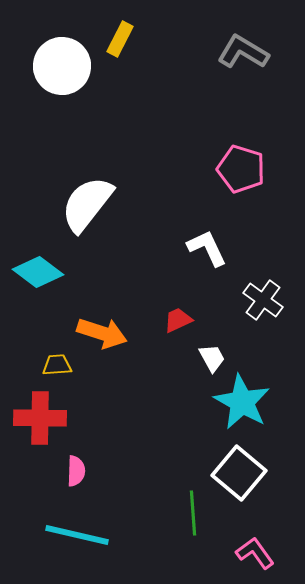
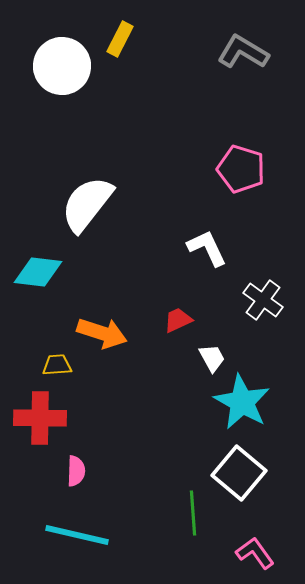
cyan diamond: rotated 30 degrees counterclockwise
